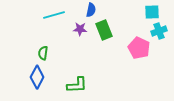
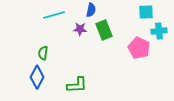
cyan square: moved 6 px left
cyan cross: rotated 14 degrees clockwise
